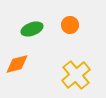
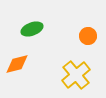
orange circle: moved 18 px right, 11 px down
